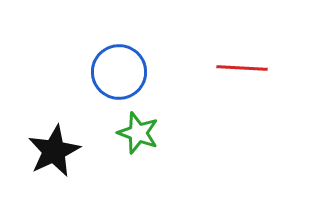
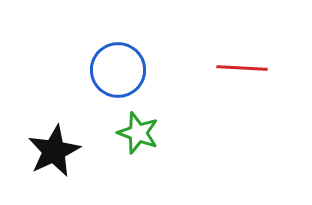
blue circle: moved 1 px left, 2 px up
